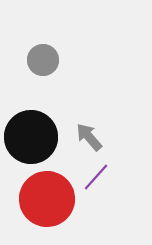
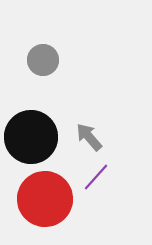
red circle: moved 2 px left
